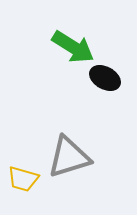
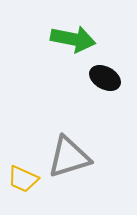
green arrow: moved 8 px up; rotated 21 degrees counterclockwise
yellow trapezoid: rotated 8 degrees clockwise
